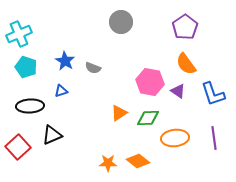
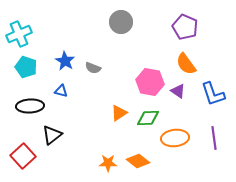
purple pentagon: rotated 15 degrees counterclockwise
blue triangle: rotated 32 degrees clockwise
black triangle: rotated 15 degrees counterclockwise
red square: moved 5 px right, 9 px down
